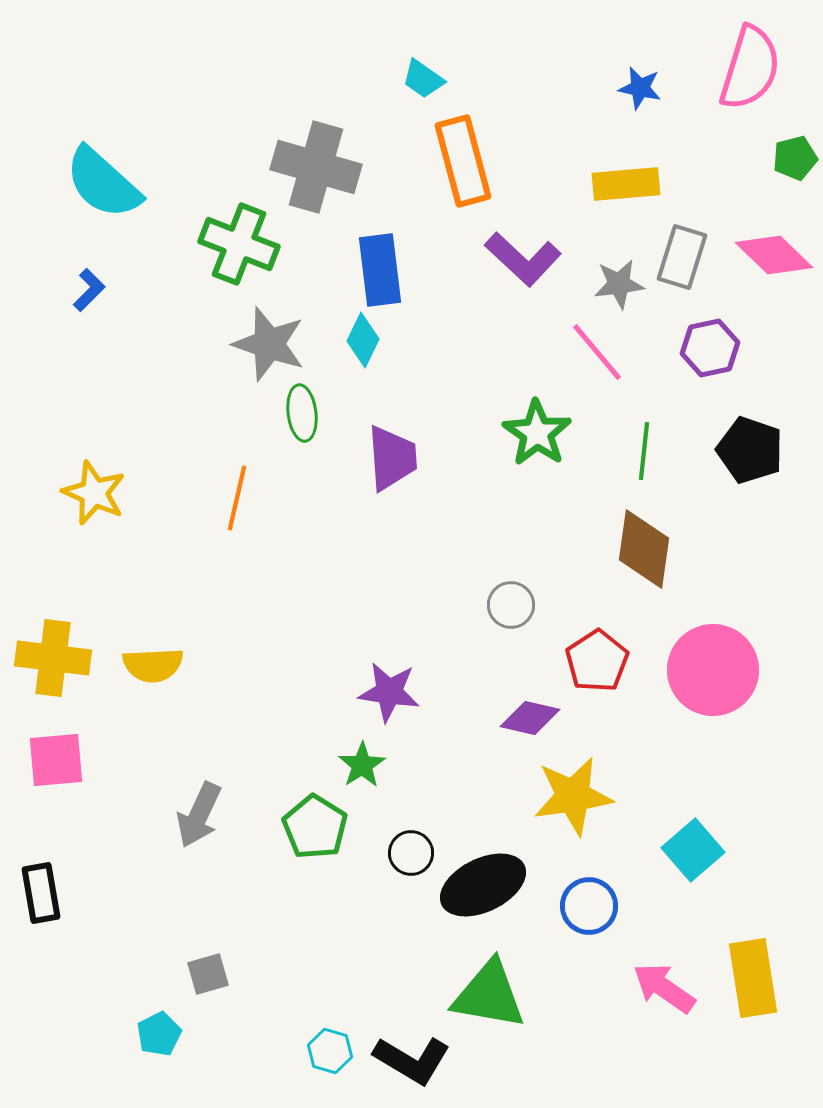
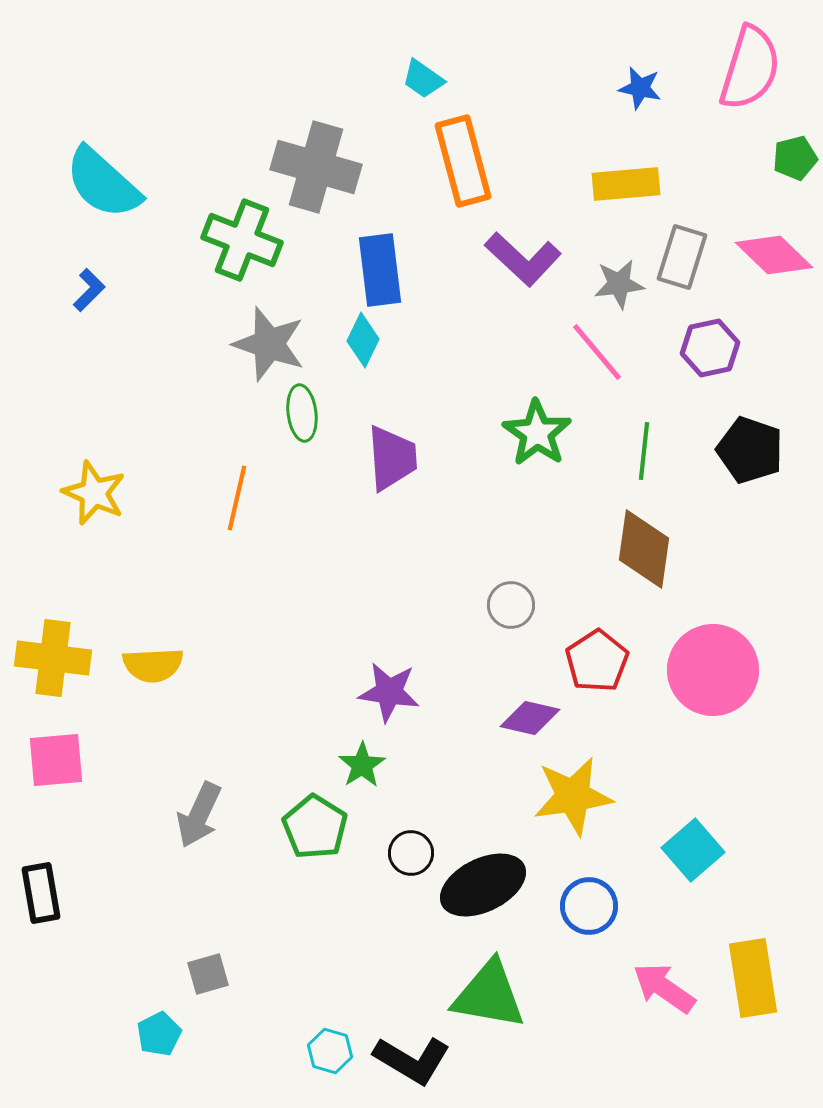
green cross at (239, 244): moved 3 px right, 4 px up
